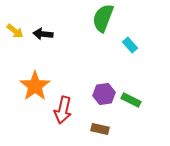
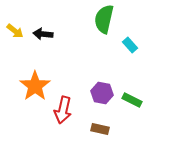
green semicircle: moved 1 px right, 1 px down; rotated 8 degrees counterclockwise
purple hexagon: moved 2 px left, 1 px up; rotated 20 degrees clockwise
green rectangle: moved 1 px right
